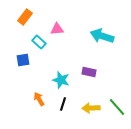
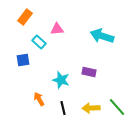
black line: moved 4 px down; rotated 32 degrees counterclockwise
